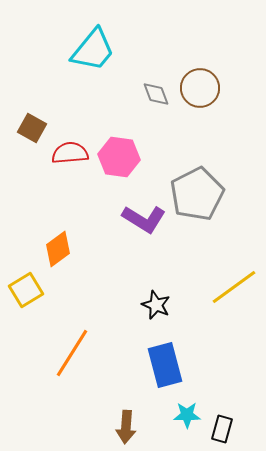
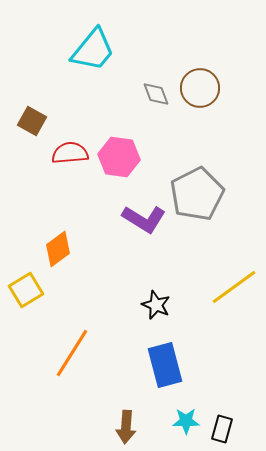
brown square: moved 7 px up
cyan star: moved 1 px left, 6 px down
